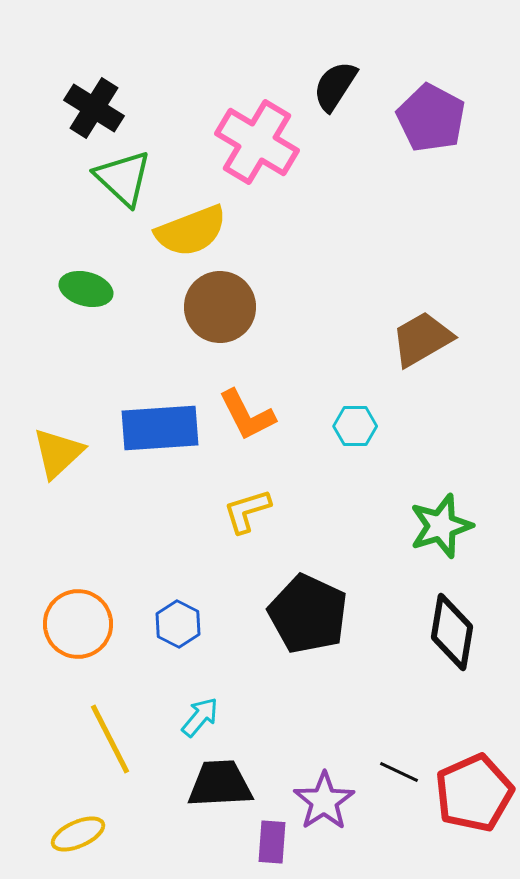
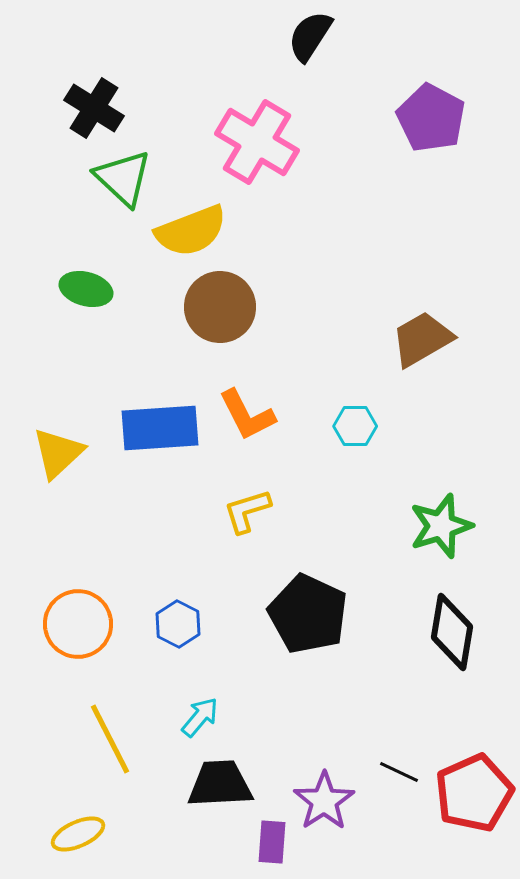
black semicircle: moved 25 px left, 50 px up
